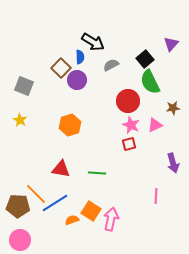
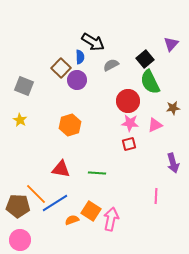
pink star: moved 1 px left, 2 px up; rotated 18 degrees counterclockwise
